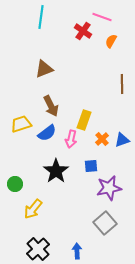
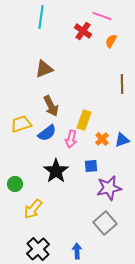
pink line: moved 1 px up
